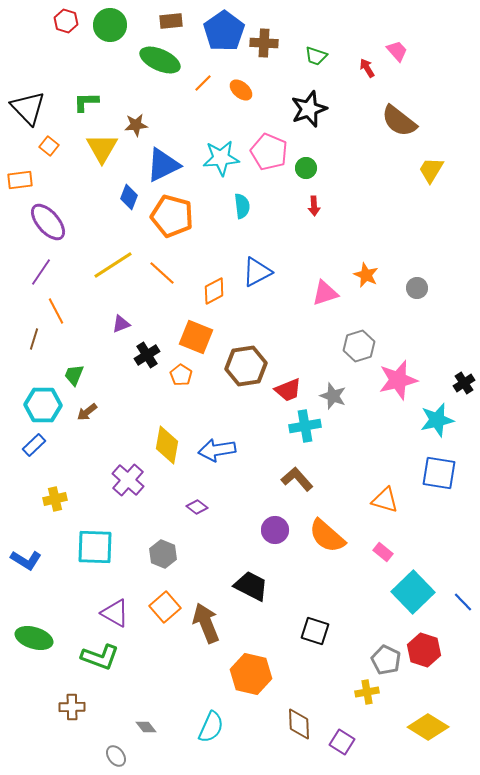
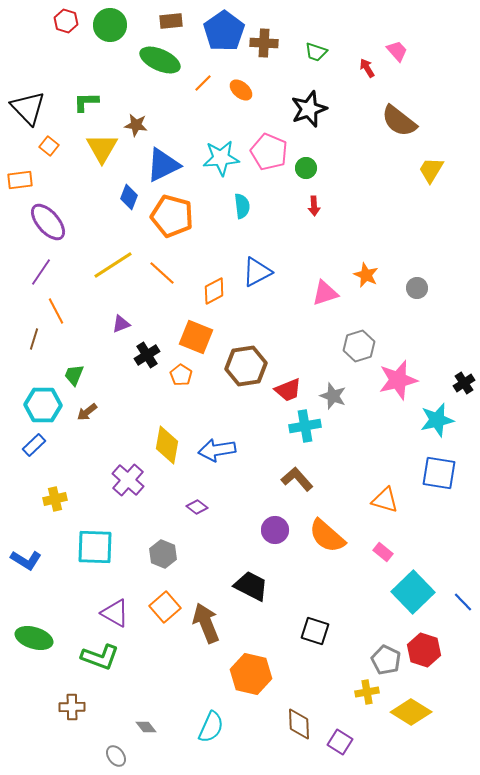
green trapezoid at (316, 56): moved 4 px up
brown star at (136, 125): rotated 15 degrees clockwise
yellow diamond at (428, 727): moved 17 px left, 15 px up
purple square at (342, 742): moved 2 px left
